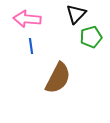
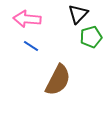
black triangle: moved 2 px right
blue line: rotated 49 degrees counterclockwise
brown semicircle: moved 2 px down
